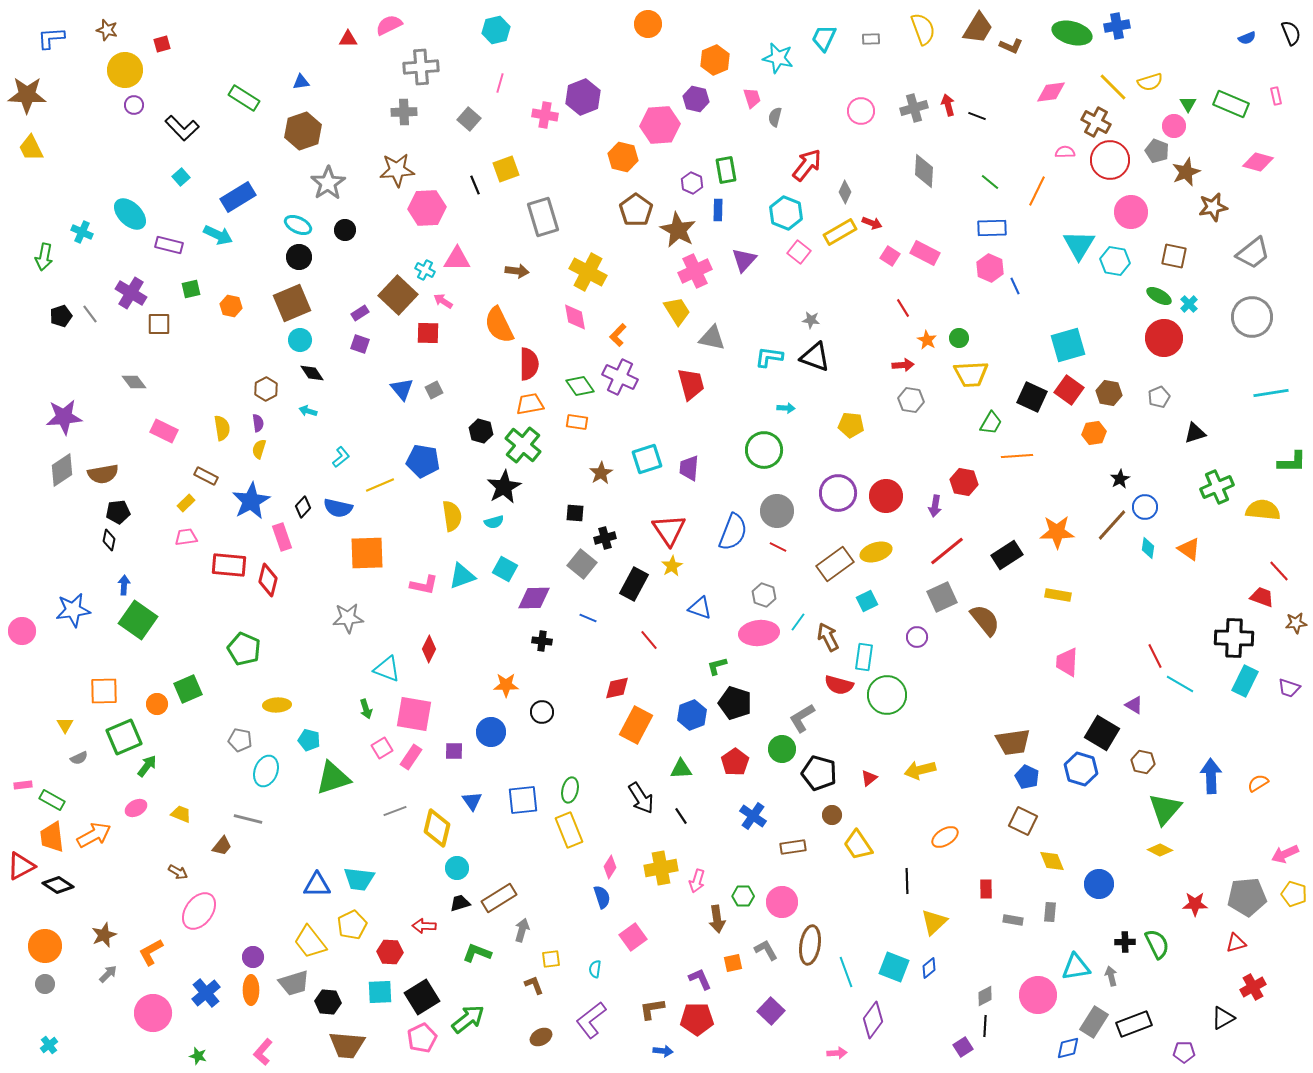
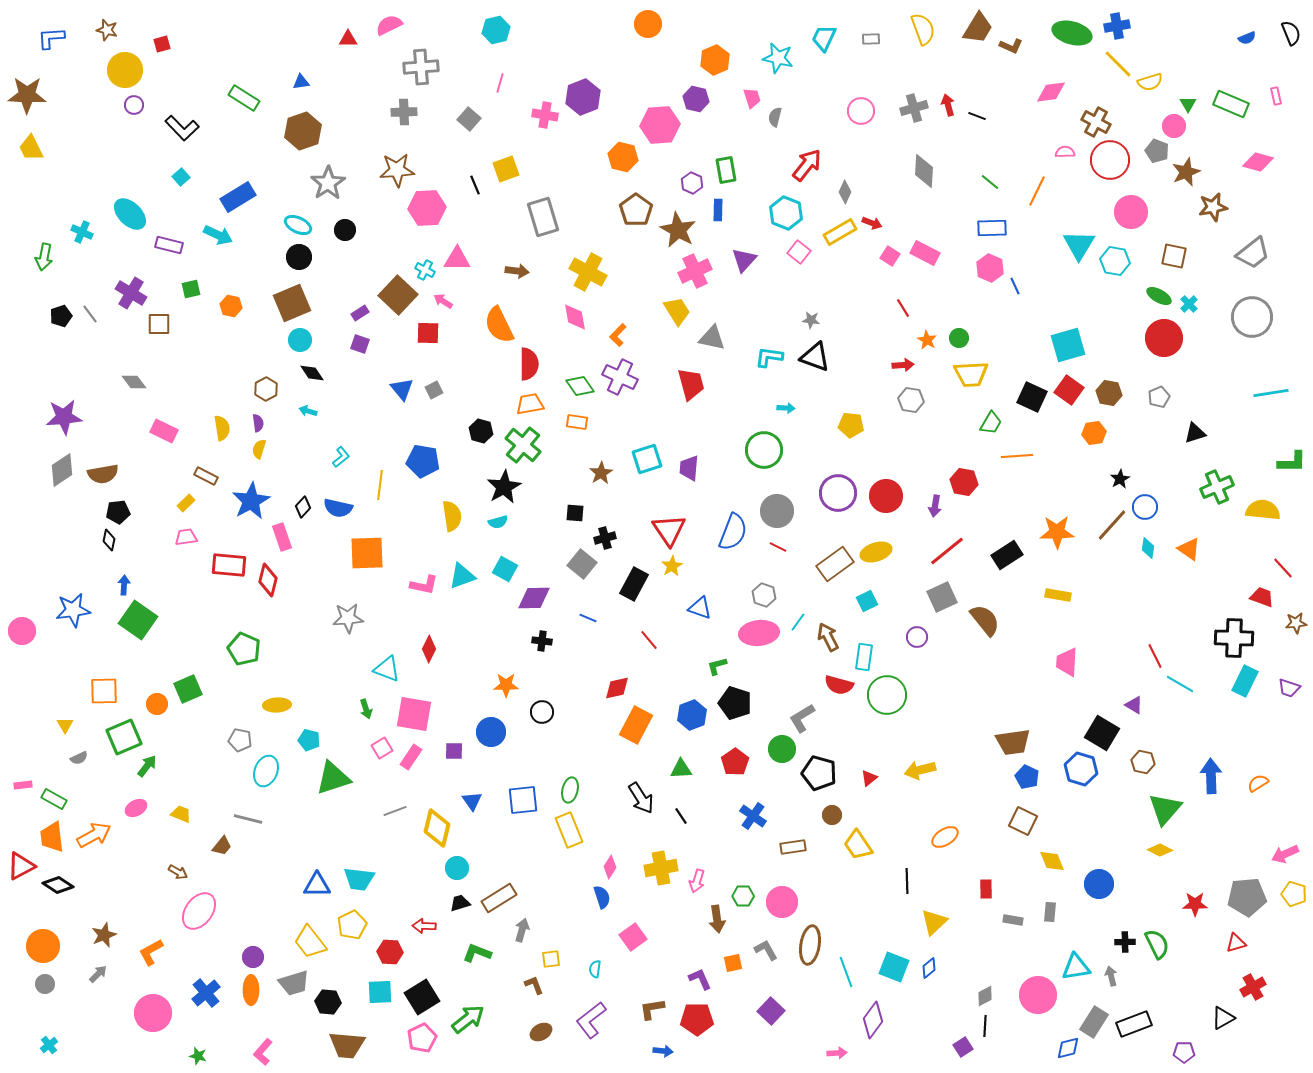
yellow line at (1113, 87): moved 5 px right, 23 px up
yellow line at (380, 485): rotated 60 degrees counterclockwise
cyan semicircle at (494, 522): moved 4 px right
red line at (1279, 571): moved 4 px right, 3 px up
green rectangle at (52, 800): moved 2 px right, 1 px up
orange circle at (45, 946): moved 2 px left
gray arrow at (108, 974): moved 10 px left
brown ellipse at (541, 1037): moved 5 px up
